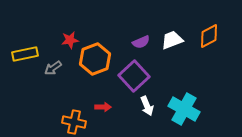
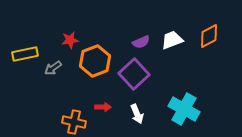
orange hexagon: moved 2 px down
purple square: moved 2 px up
white arrow: moved 10 px left, 8 px down
